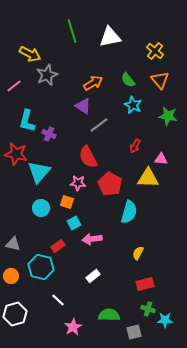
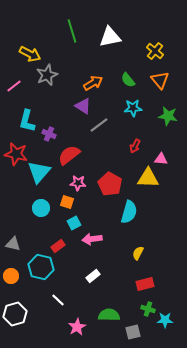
cyan star at (133, 105): moved 3 px down; rotated 30 degrees counterclockwise
red semicircle at (88, 157): moved 19 px left, 2 px up; rotated 80 degrees clockwise
pink star at (73, 327): moved 4 px right
gray square at (134, 332): moved 1 px left
